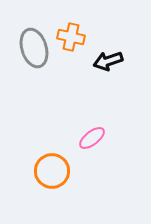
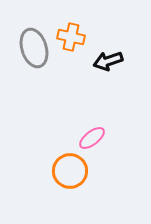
orange circle: moved 18 px right
